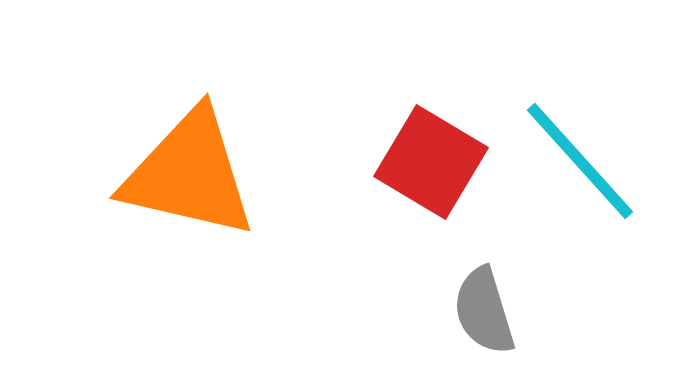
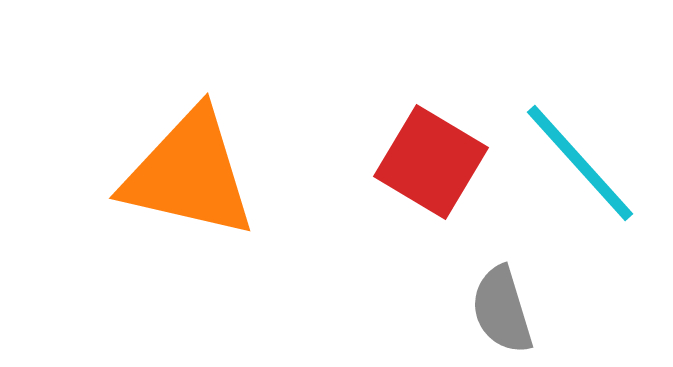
cyan line: moved 2 px down
gray semicircle: moved 18 px right, 1 px up
